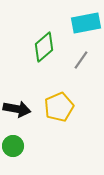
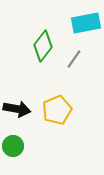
green diamond: moved 1 px left, 1 px up; rotated 12 degrees counterclockwise
gray line: moved 7 px left, 1 px up
yellow pentagon: moved 2 px left, 3 px down
